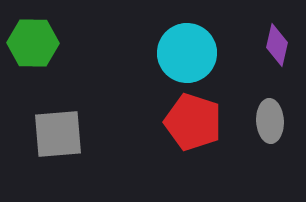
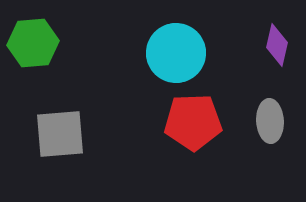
green hexagon: rotated 6 degrees counterclockwise
cyan circle: moved 11 px left
red pentagon: rotated 20 degrees counterclockwise
gray square: moved 2 px right
